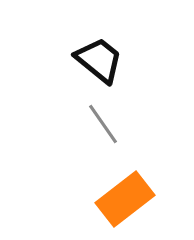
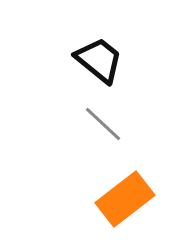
gray line: rotated 12 degrees counterclockwise
